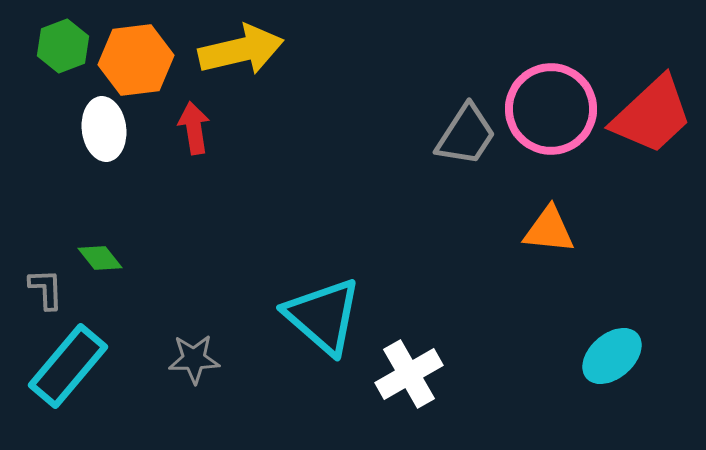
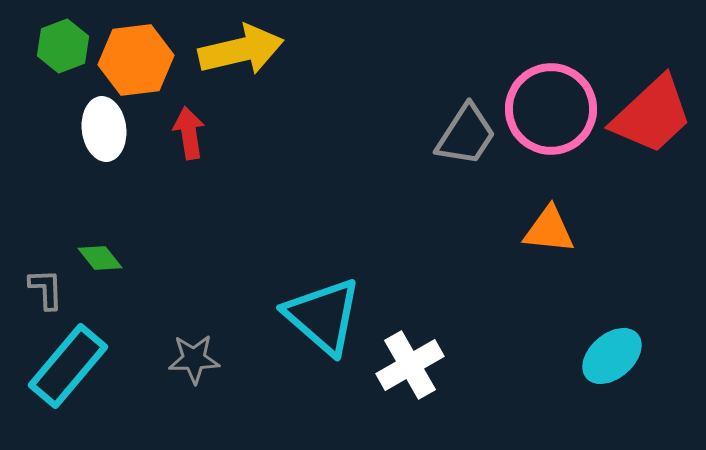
red arrow: moved 5 px left, 5 px down
white cross: moved 1 px right, 9 px up
